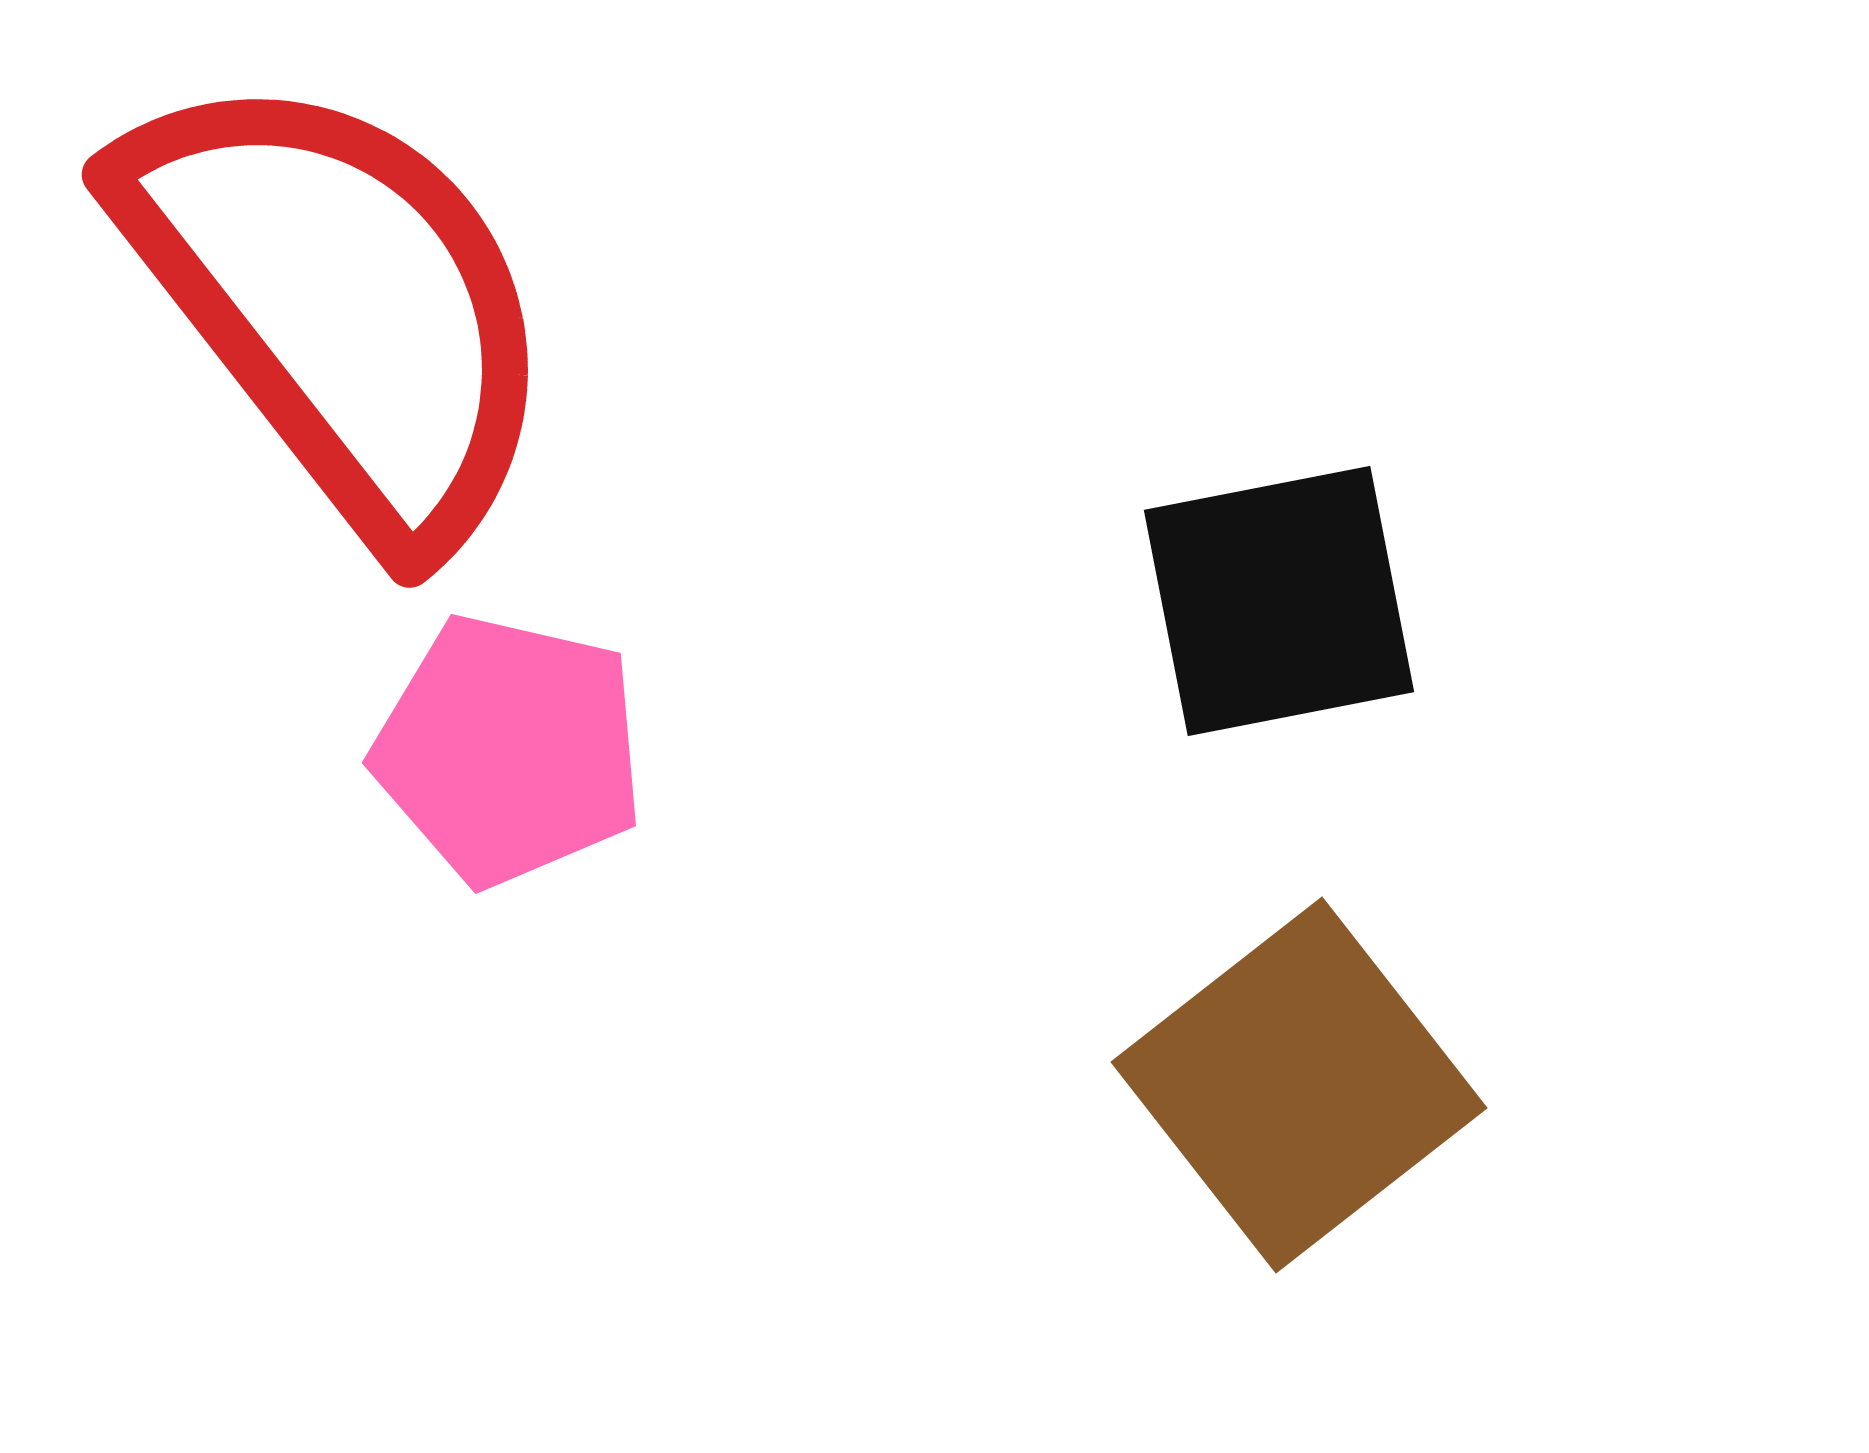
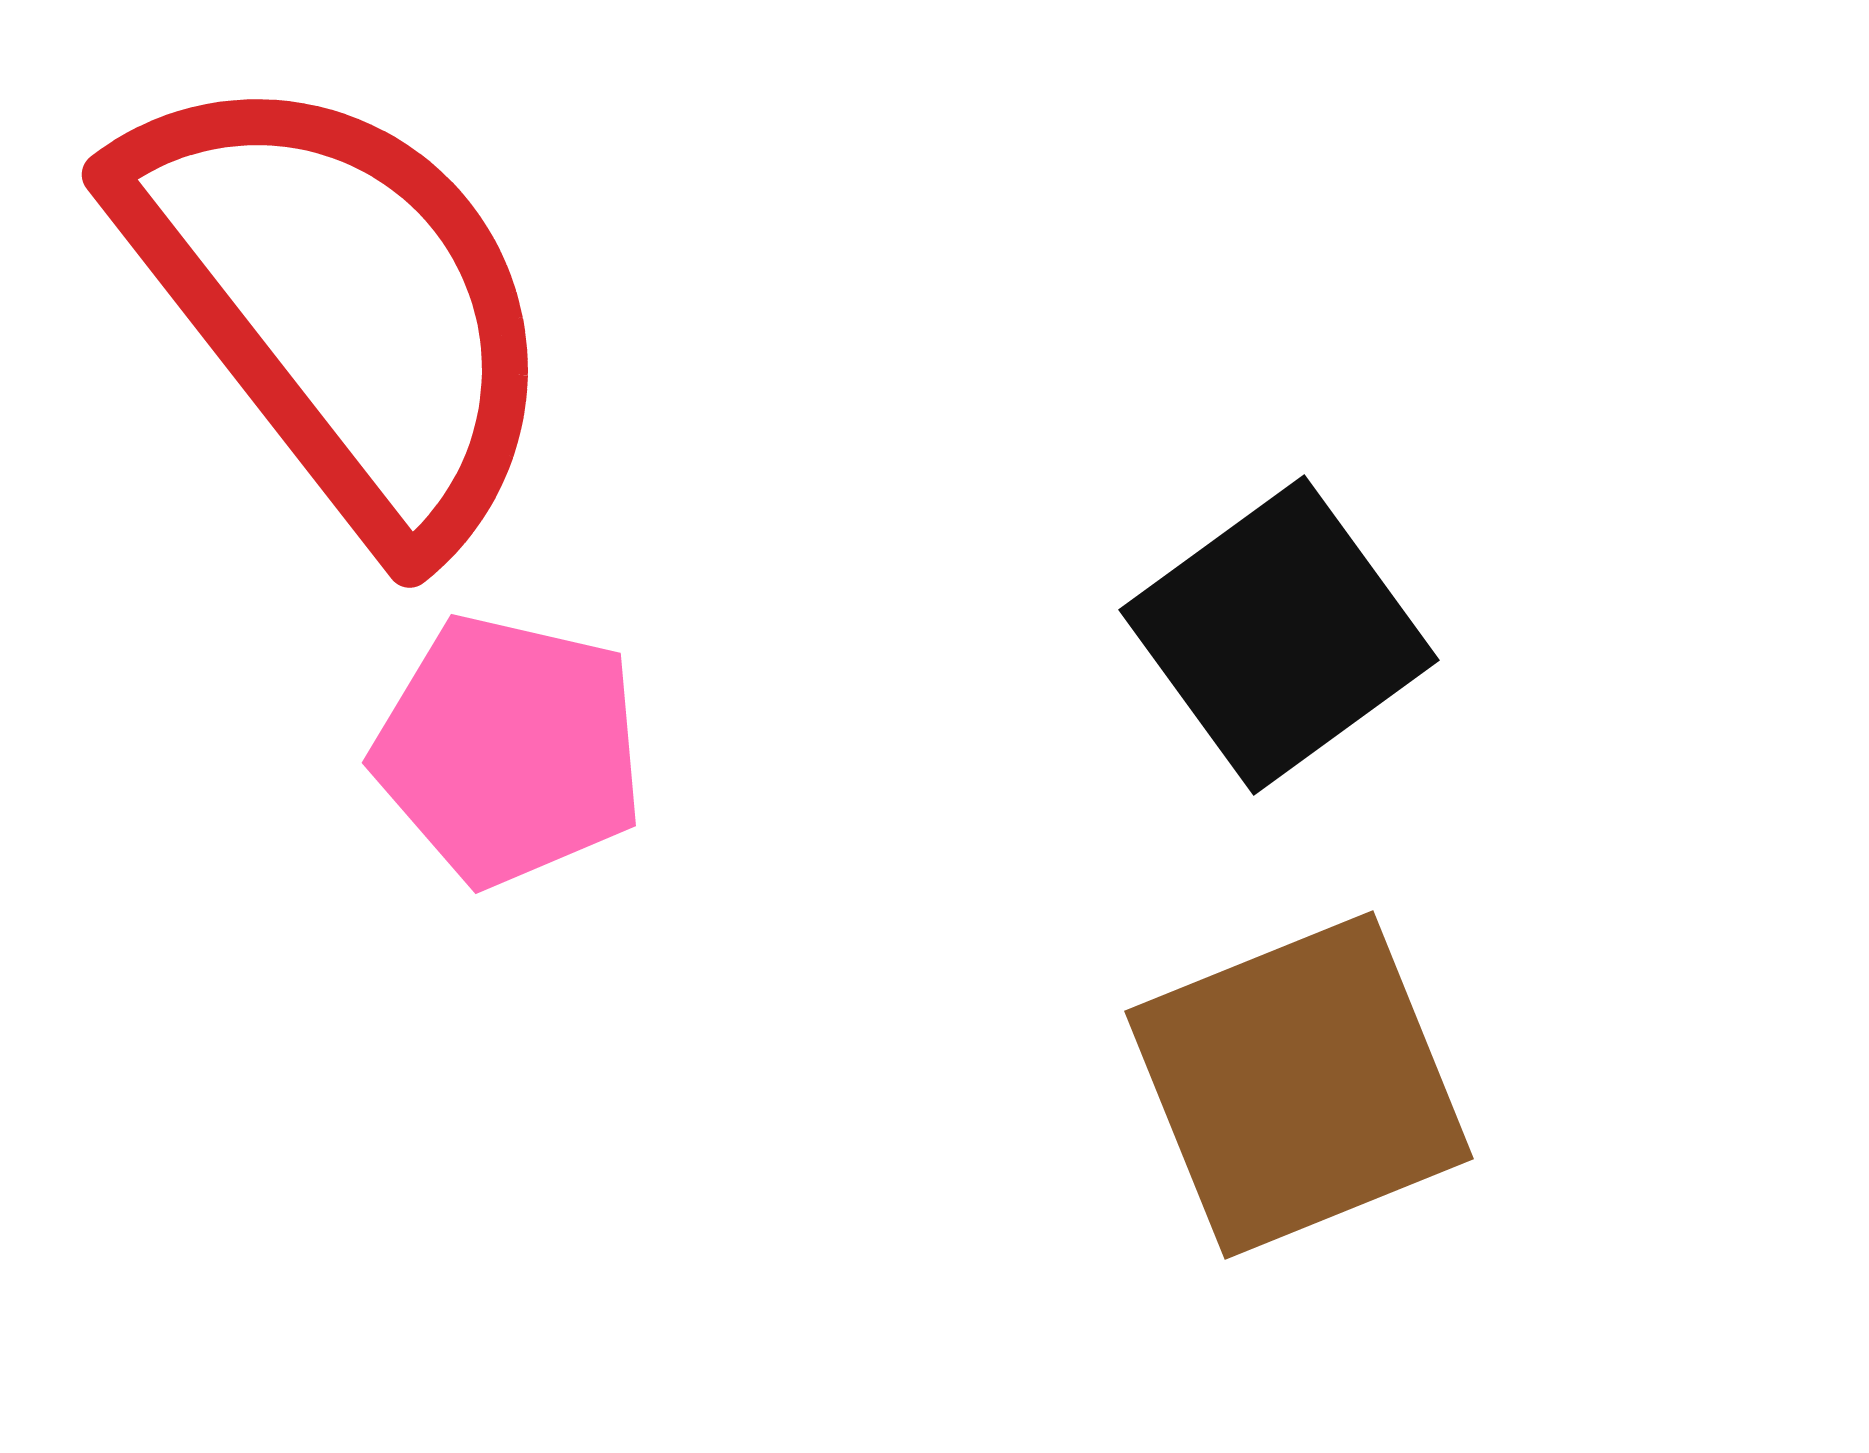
black square: moved 34 px down; rotated 25 degrees counterclockwise
brown square: rotated 16 degrees clockwise
